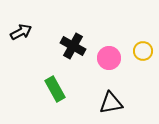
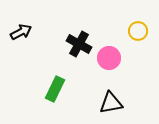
black cross: moved 6 px right, 2 px up
yellow circle: moved 5 px left, 20 px up
green rectangle: rotated 55 degrees clockwise
